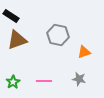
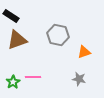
pink line: moved 11 px left, 4 px up
